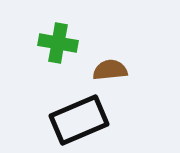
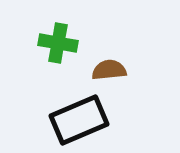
brown semicircle: moved 1 px left
